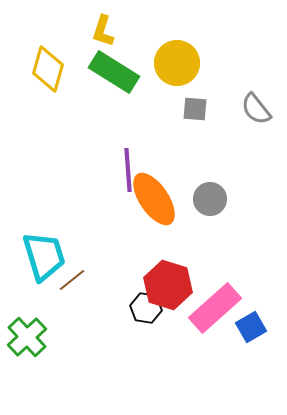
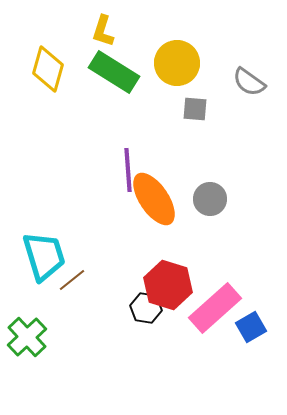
gray semicircle: moved 7 px left, 27 px up; rotated 16 degrees counterclockwise
